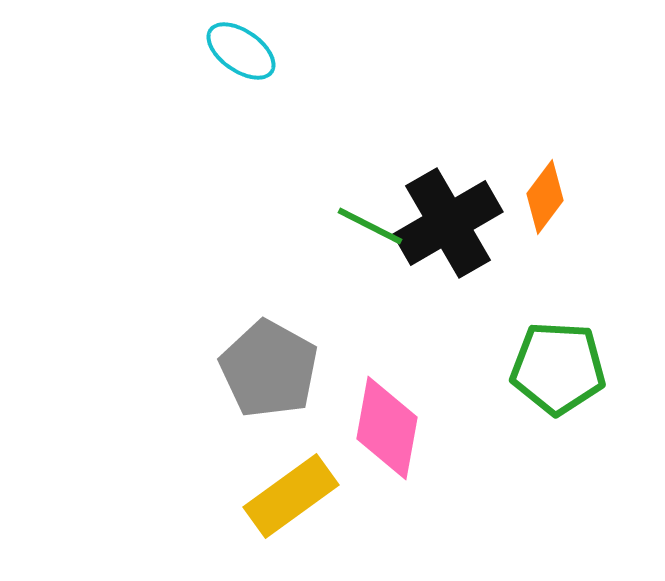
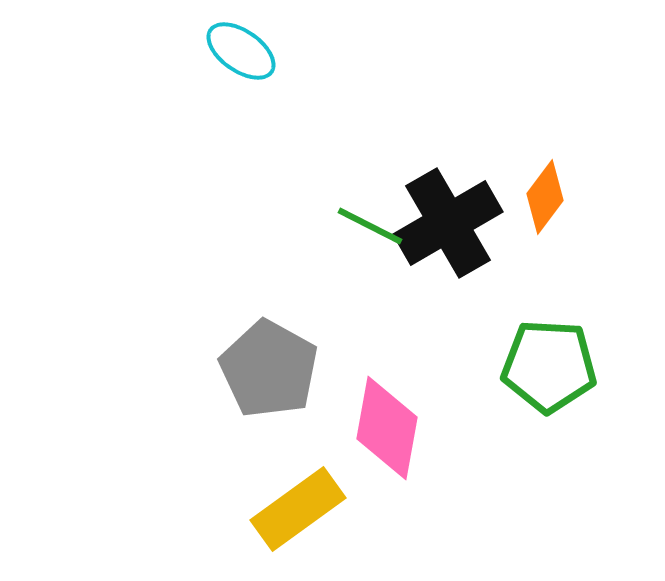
green pentagon: moved 9 px left, 2 px up
yellow rectangle: moved 7 px right, 13 px down
